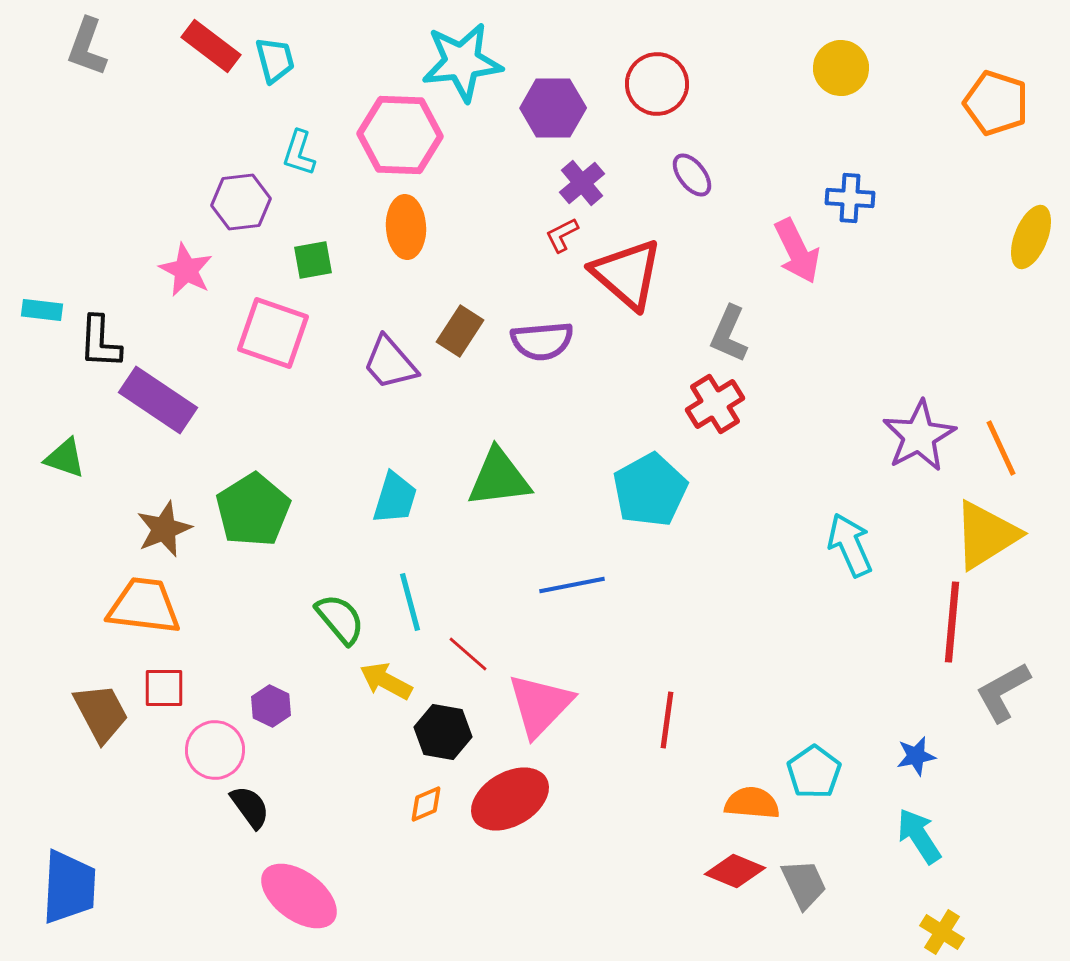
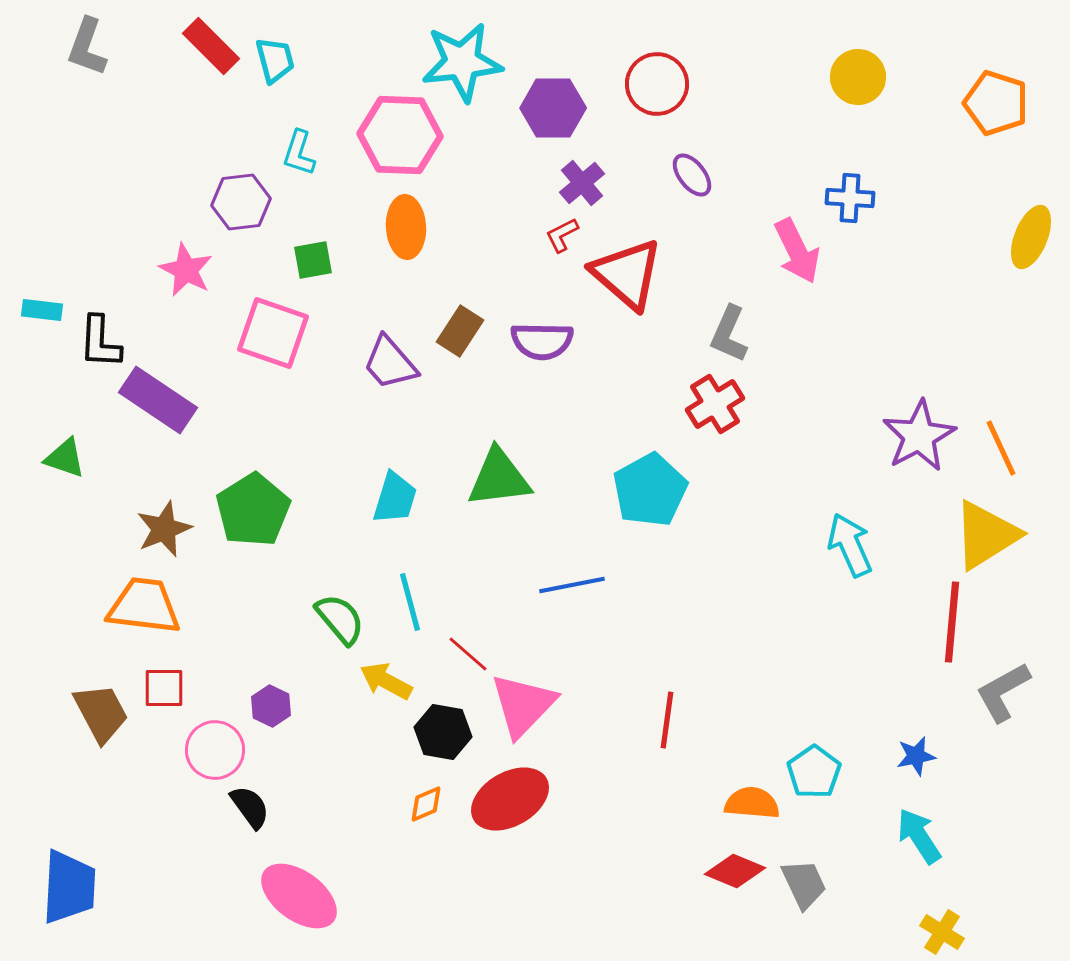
red rectangle at (211, 46): rotated 8 degrees clockwise
yellow circle at (841, 68): moved 17 px right, 9 px down
purple semicircle at (542, 341): rotated 6 degrees clockwise
pink triangle at (540, 705): moved 17 px left
